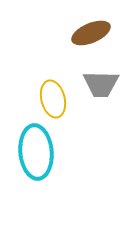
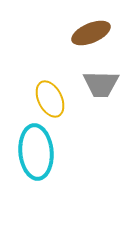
yellow ellipse: moved 3 px left; rotated 12 degrees counterclockwise
